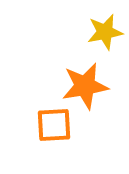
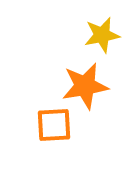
yellow star: moved 3 px left, 3 px down
